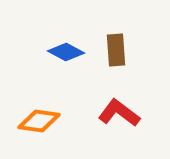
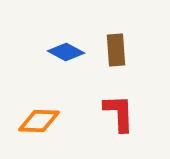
red L-shape: rotated 51 degrees clockwise
orange diamond: rotated 6 degrees counterclockwise
